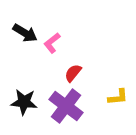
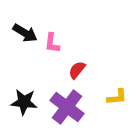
pink L-shape: rotated 45 degrees counterclockwise
red semicircle: moved 4 px right, 3 px up
yellow L-shape: moved 1 px left
purple cross: moved 1 px right, 1 px down
